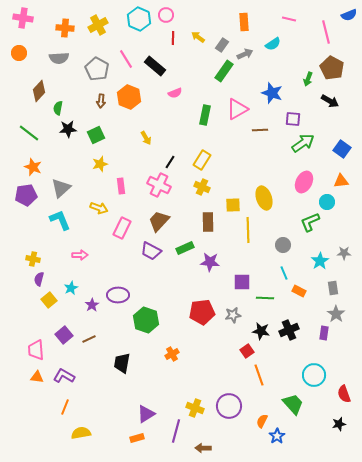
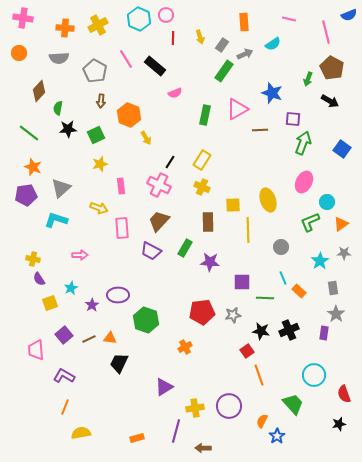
yellow arrow at (198, 37): moved 2 px right; rotated 144 degrees counterclockwise
gray pentagon at (97, 69): moved 2 px left, 2 px down
orange hexagon at (129, 97): moved 18 px down
green arrow at (303, 143): rotated 35 degrees counterclockwise
orange triangle at (341, 181): moved 43 px down; rotated 28 degrees counterclockwise
yellow ellipse at (264, 198): moved 4 px right, 2 px down
cyan L-shape at (60, 220): moved 4 px left; rotated 50 degrees counterclockwise
pink rectangle at (122, 228): rotated 30 degrees counterclockwise
gray circle at (283, 245): moved 2 px left, 2 px down
green rectangle at (185, 248): rotated 36 degrees counterclockwise
cyan line at (284, 273): moved 1 px left, 5 px down
purple semicircle at (39, 279): rotated 48 degrees counterclockwise
orange rectangle at (299, 291): rotated 16 degrees clockwise
yellow square at (49, 300): moved 1 px right, 3 px down; rotated 21 degrees clockwise
orange cross at (172, 354): moved 13 px right, 7 px up
black trapezoid at (122, 363): moved 3 px left; rotated 15 degrees clockwise
orange triangle at (37, 377): moved 73 px right, 39 px up
yellow cross at (195, 408): rotated 30 degrees counterclockwise
purple triangle at (146, 414): moved 18 px right, 27 px up
